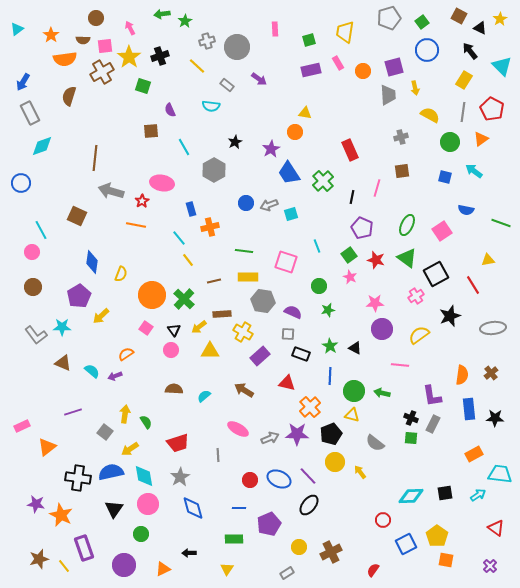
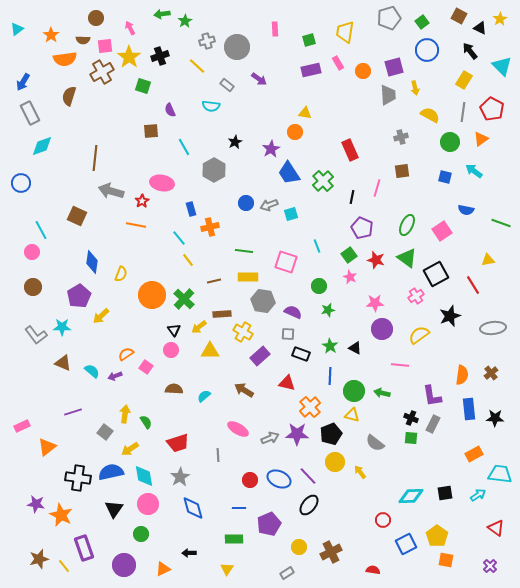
pink square at (146, 328): moved 39 px down
red semicircle at (373, 570): rotated 64 degrees clockwise
